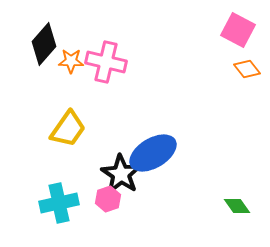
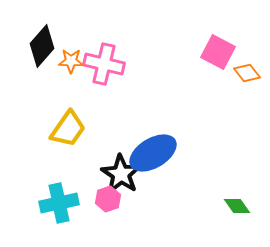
pink square: moved 20 px left, 22 px down
black diamond: moved 2 px left, 2 px down
pink cross: moved 2 px left, 2 px down
orange diamond: moved 4 px down
